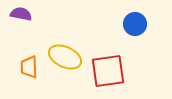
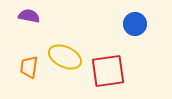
purple semicircle: moved 8 px right, 2 px down
orange trapezoid: rotated 10 degrees clockwise
